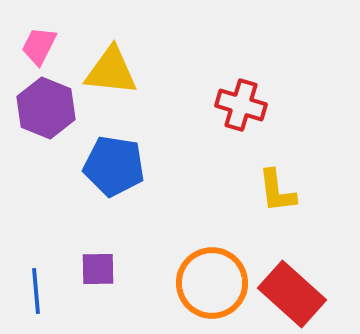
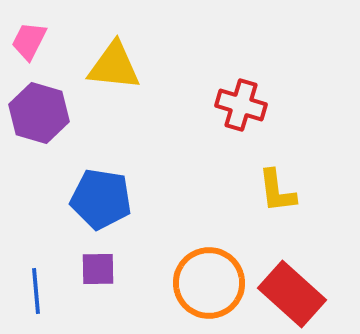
pink trapezoid: moved 10 px left, 5 px up
yellow triangle: moved 3 px right, 5 px up
purple hexagon: moved 7 px left, 5 px down; rotated 6 degrees counterclockwise
blue pentagon: moved 13 px left, 33 px down
orange circle: moved 3 px left
